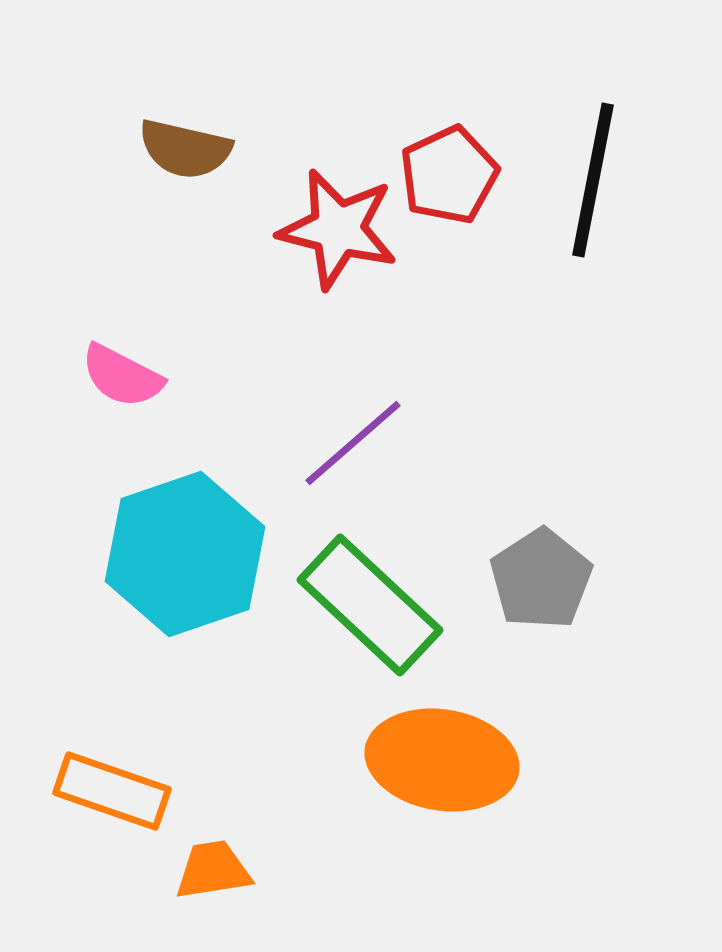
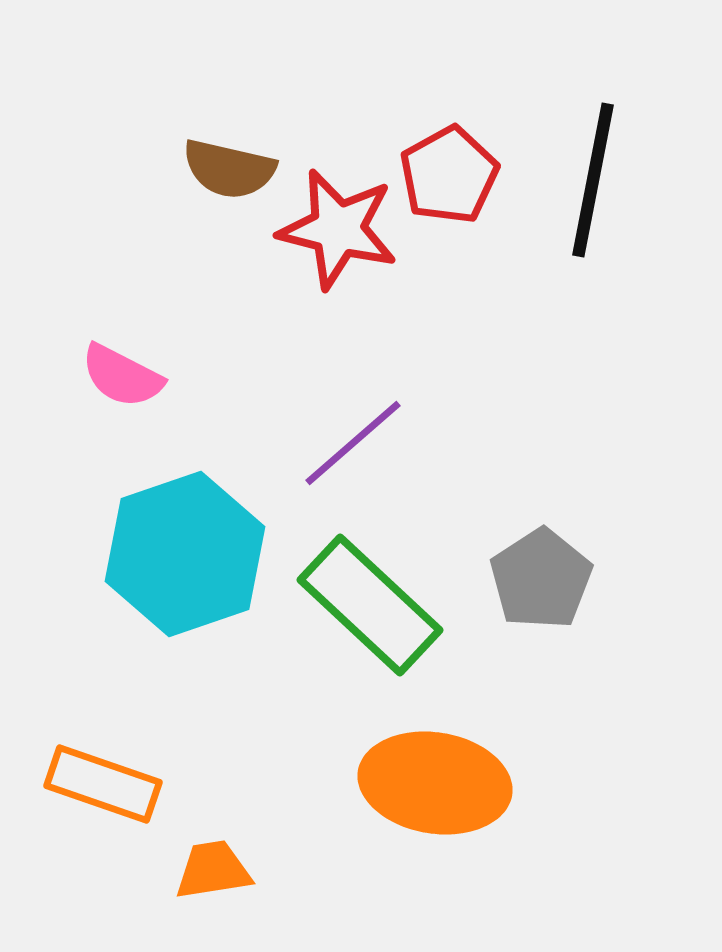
brown semicircle: moved 44 px right, 20 px down
red pentagon: rotated 4 degrees counterclockwise
orange ellipse: moved 7 px left, 23 px down
orange rectangle: moved 9 px left, 7 px up
